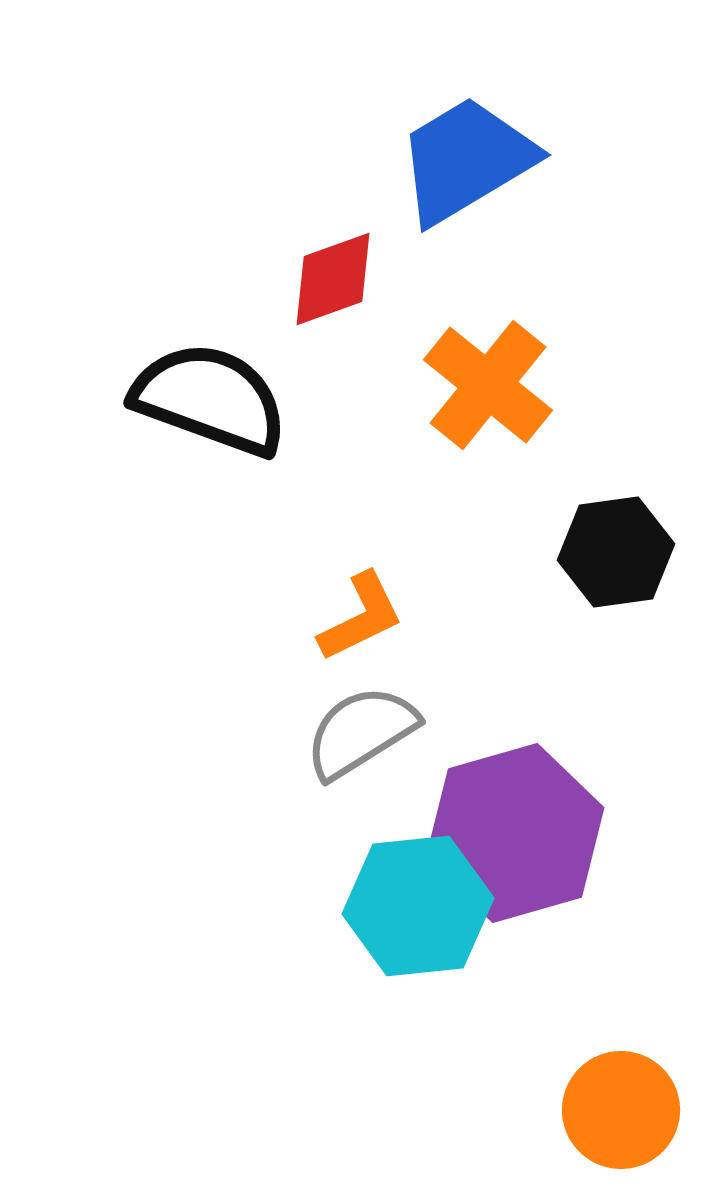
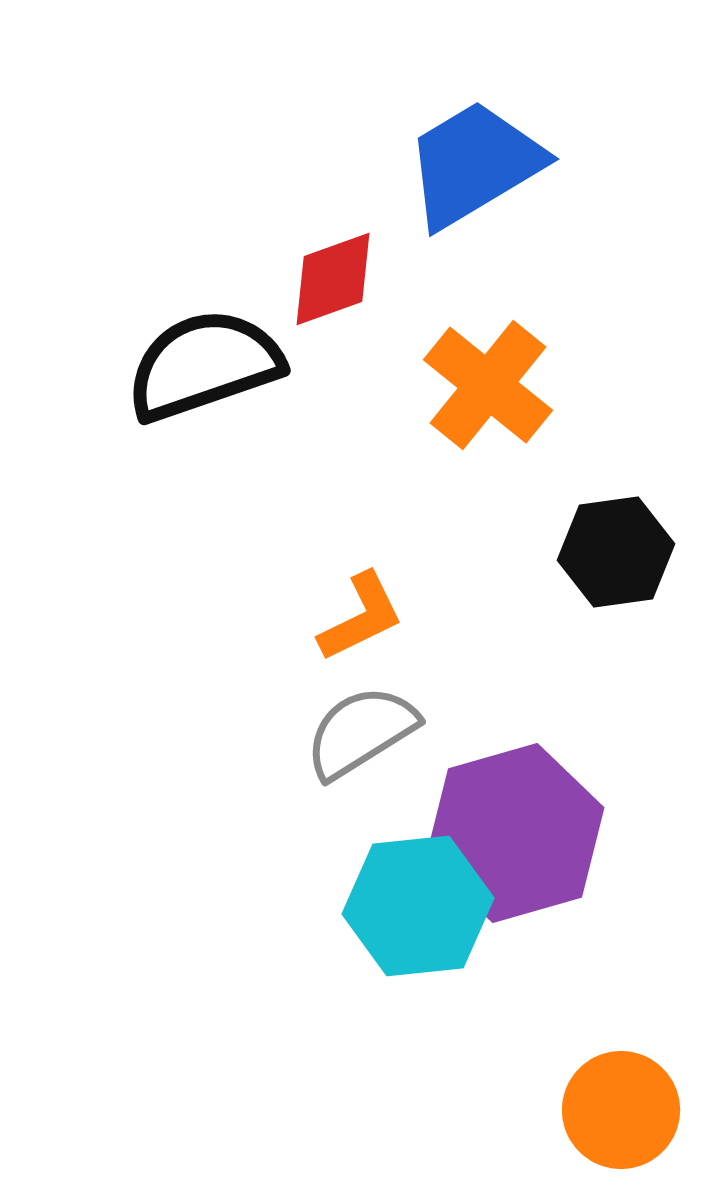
blue trapezoid: moved 8 px right, 4 px down
black semicircle: moved 6 px left, 34 px up; rotated 39 degrees counterclockwise
